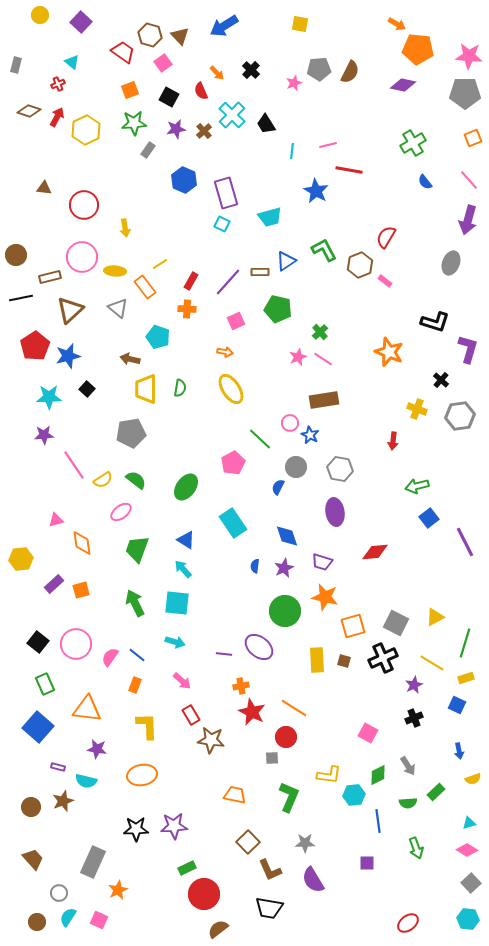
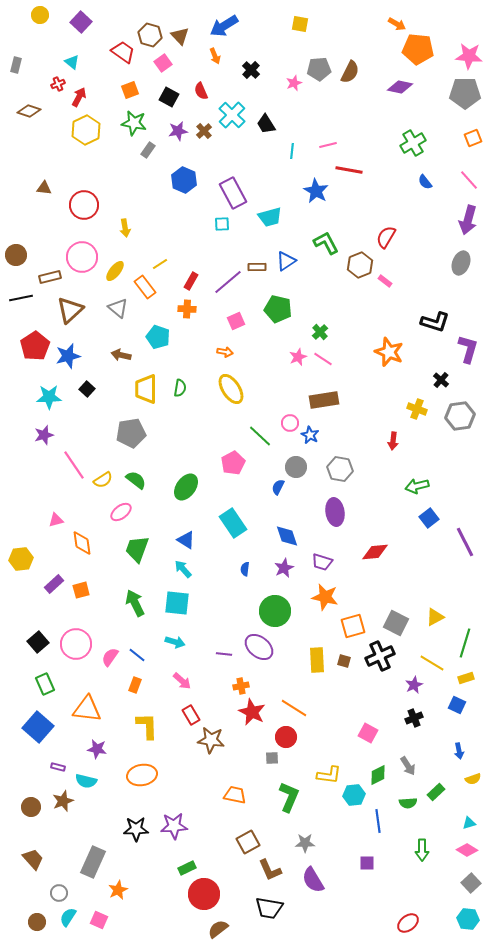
orange arrow at (217, 73): moved 2 px left, 17 px up; rotated 21 degrees clockwise
purple diamond at (403, 85): moved 3 px left, 2 px down
red arrow at (57, 117): moved 22 px right, 20 px up
green star at (134, 123): rotated 15 degrees clockwise
purple star at (176, 129): moved 2 px right, 2 px down
purple rectangle at (226, 193): moved 7 px right; rotated 12 degrees counterclockwise
cyan square at (222, 224): rotated 28 degrees counterclockwise
green L-shape at (324, 250): moved 2 px right, 7 px up
gray ellipse at (451, 263): moved 10 px right
yellow ellipse at (115, 271): rotated 55 degrees counterclockwise
brown rectangle at (260, 272): moved 3 px left, 5 px up
purple line at (228, 282): rotated 8 degrees clockwise
brown arrow at (130, 359): moved 9 px left, 4 px up
purple star at (44, 435): rotated 12 degrees counterclockwise
green line at (260, 439): moved 3 px up
blue semicircle at (255, 566): moved 10 px left, 3 px down
green circle at (285, 611): moved 10 px left
black square at (38, 642): rotated 10 degrees clockwise
black cross at (383, 658): moved 3 px left, 2 px up
brown square at (248, 842): rotated 15 degrees clockwise
green arrow at (416, 848): moved 6 px right, 2 px down; rotated 20 degrees clockwise
